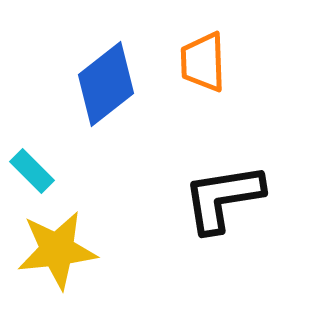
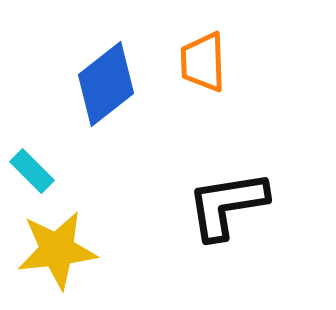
black L-shape: moved 4 px right, 7 px down
